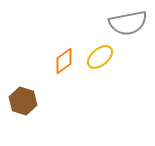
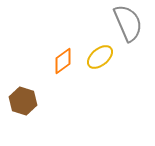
gray semicircle: rotated 102 degrees counterclockwise
orange diamond: moved 1 px left
